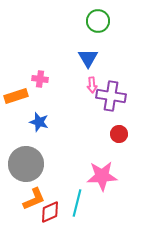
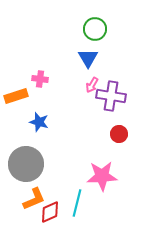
green circle: moved 3 px left, 8 px down
pink arrow: rotated 35 degrees clockwise
